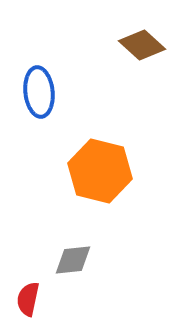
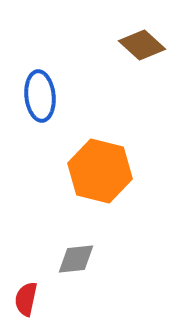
blue ellipse: moved 1 px right, 4 px down
gray diamond: moved 3 px right, 1 px up
red semicircle: moved 2 px left
